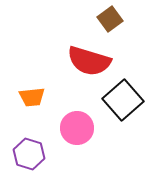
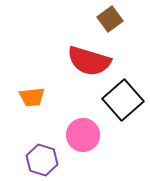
pink circle: moved 6 px right, 7 px down
purple hexagon: moved 13 px right, 6 px down
